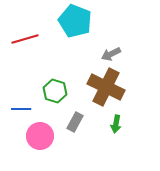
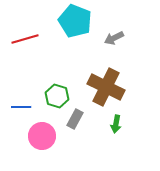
gray arrow: moved 3 px right, 16 px up
green hexagon: moved 2 px right, 5 px down
blue line: moved 2 px up
gray rectangle: moved 3 px up
pink circle: moved 2 px right
